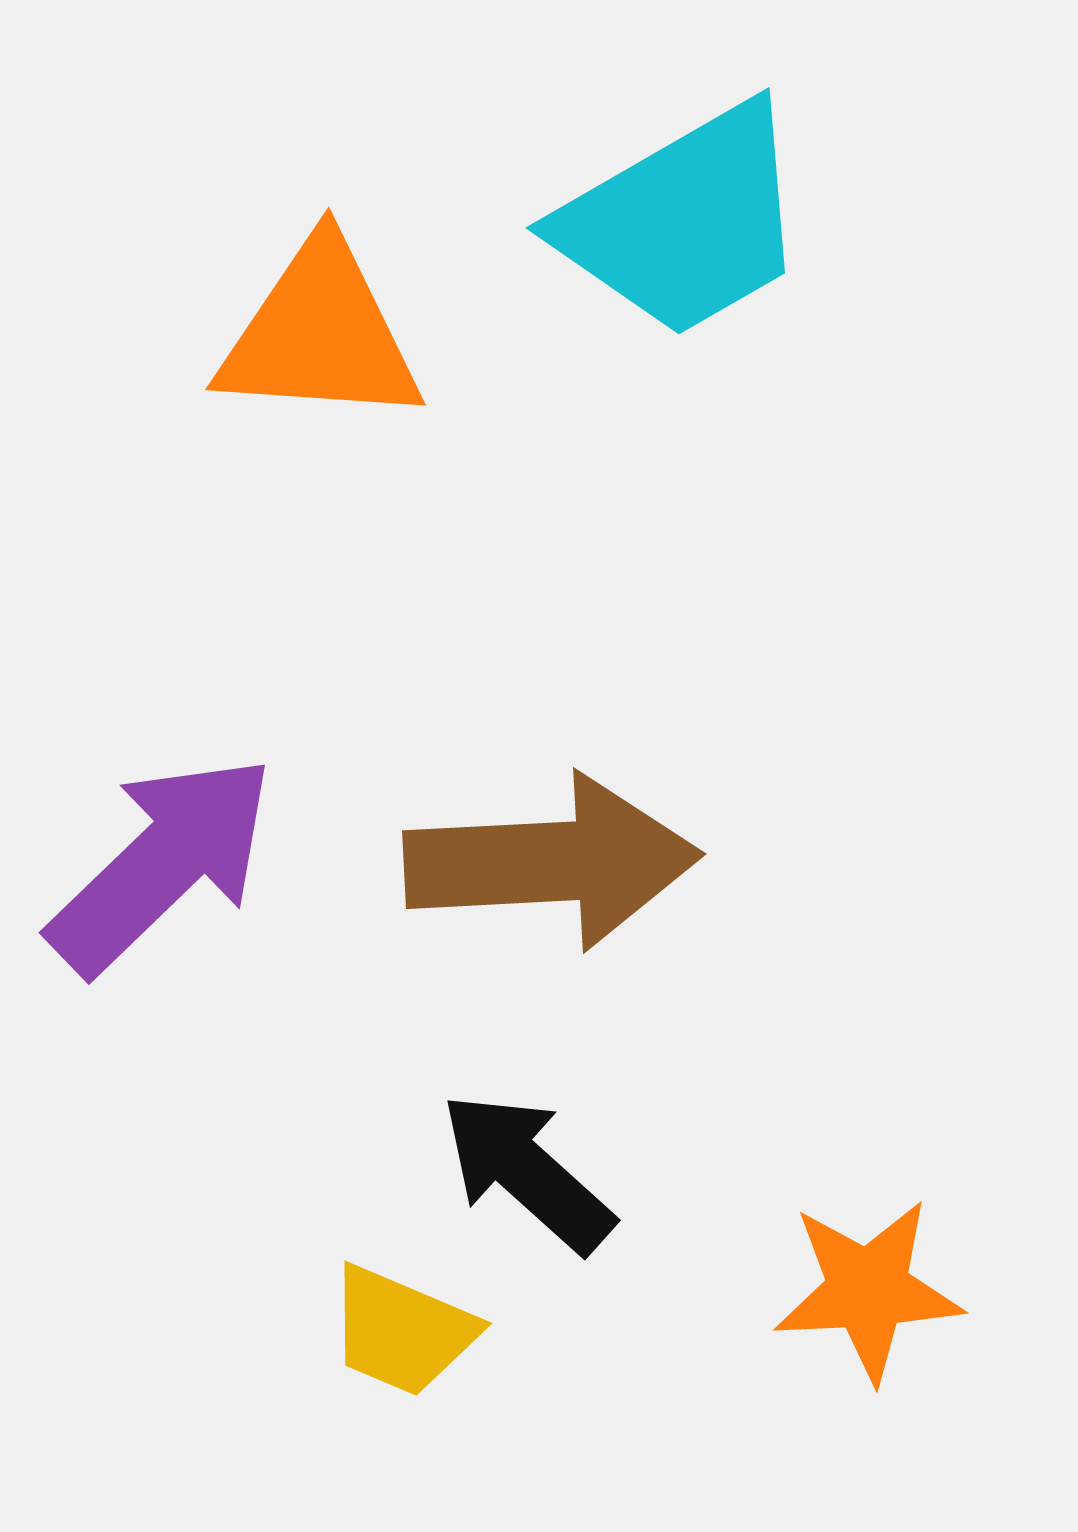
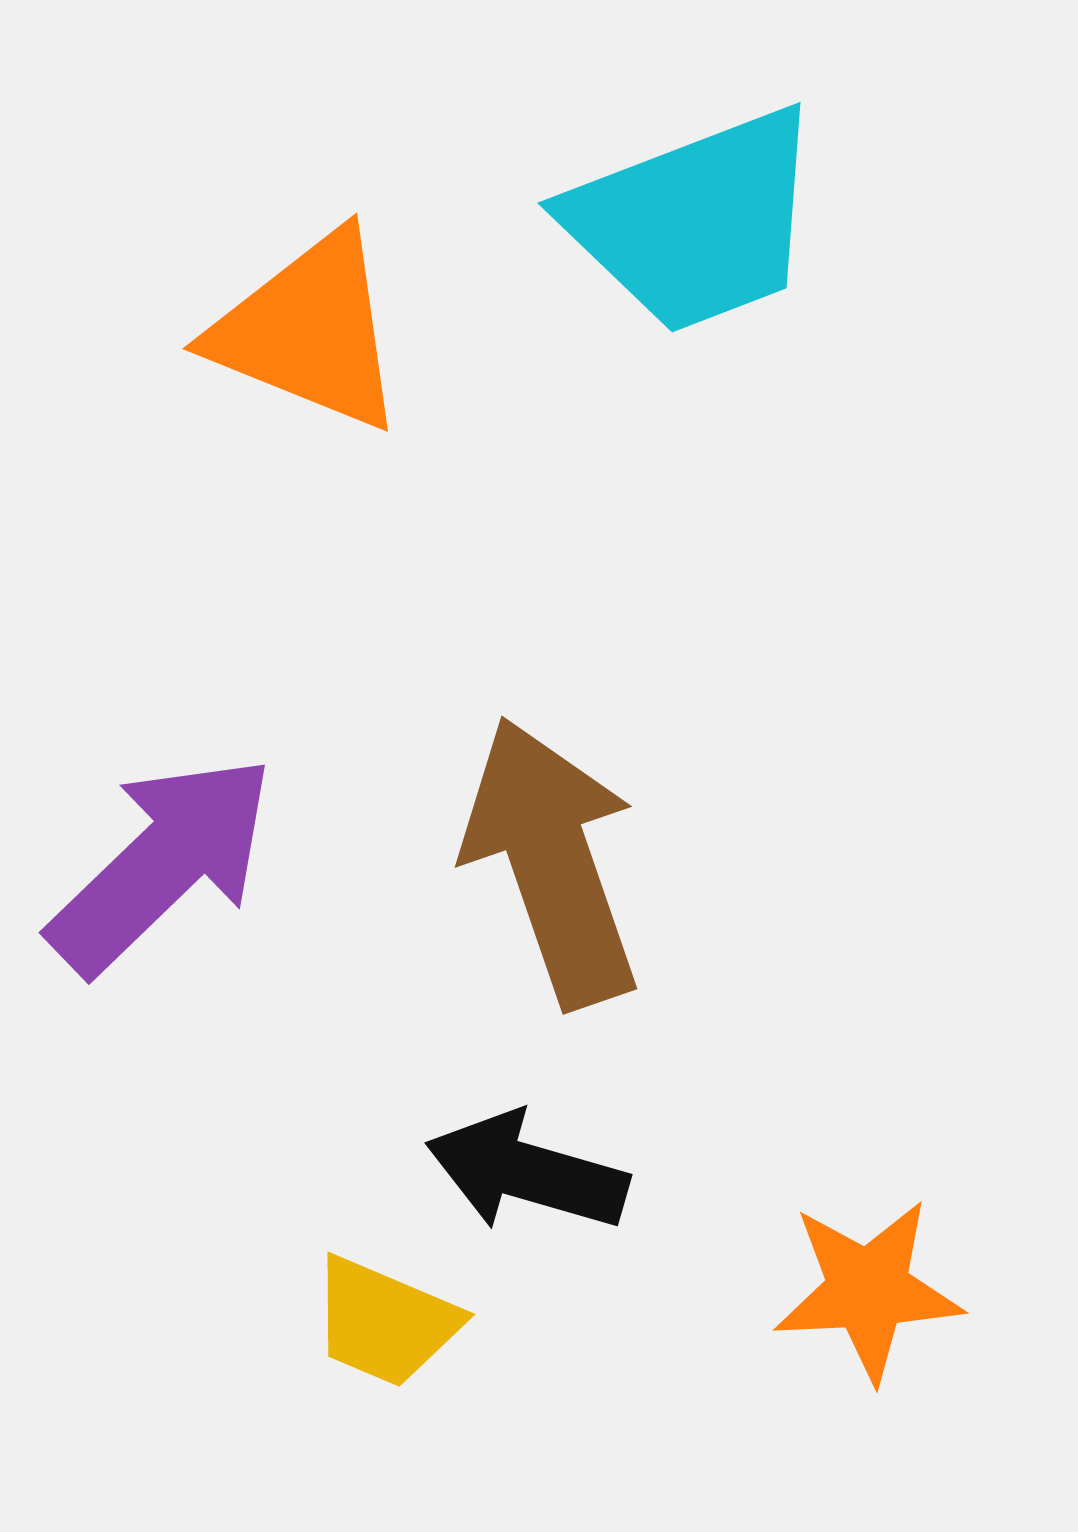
cyan trapezoid: moved 11 px right; rotated 9 degrees clockwise
orange triangle: moved 11 px left, 3 px up; rotated 18 degrees clockwise
brown arrow: rotated 106 degrees counterclockwise
black arrow: rotated 26 degrees counterclockwise
yellow trapezoid: moved 17 px left, 9 px up
